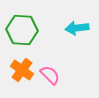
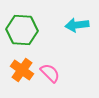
cyan arrow: moved 3 px up
pink semicircle: moved 2 px up
